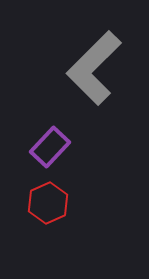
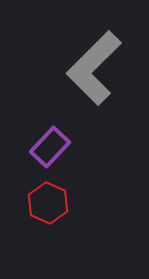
red hexagon: rotated 12 degrees counterclockwise
